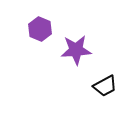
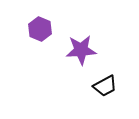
purple star: moved 5 px right
